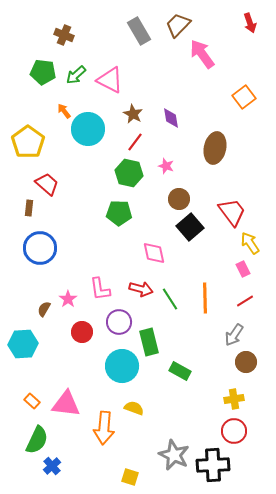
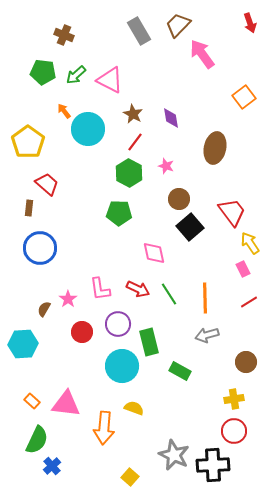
green hexagon at (129, 173): rotated 16 degrees clockwise
red arrow at (141, 289): moved 3 px left; rotated 10 degrees clockwise
green line at (170, 299): moved 1 px left, 5 px up
red line at (245, 301): moved 4 px right, 1 px down
purple circle at (119, 322): moved 1 px left, 2 px down
gray arrow at (234, 335): moved 27 px left; rotated 40 degrees clockwise
yellow square at (130, 477): rotated 24 degrees clockwise
